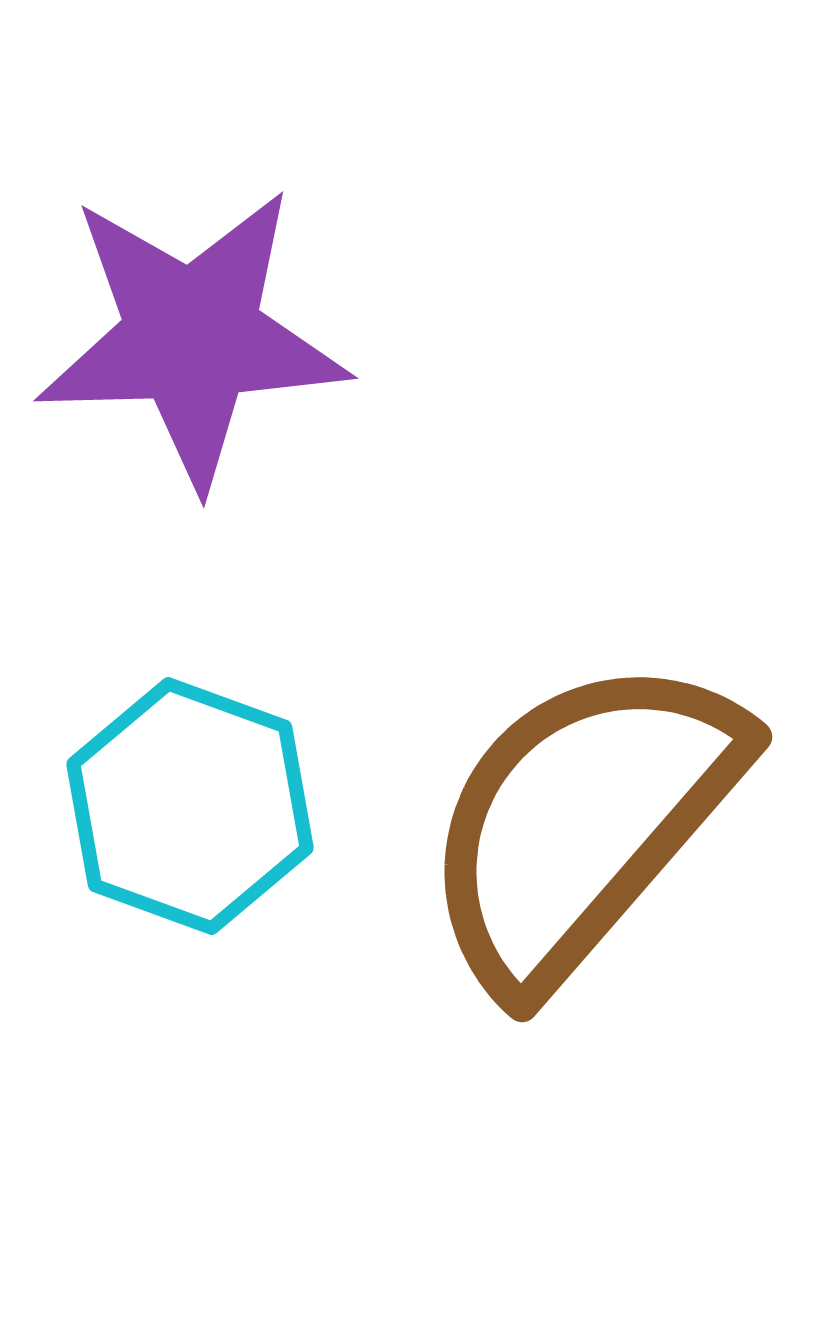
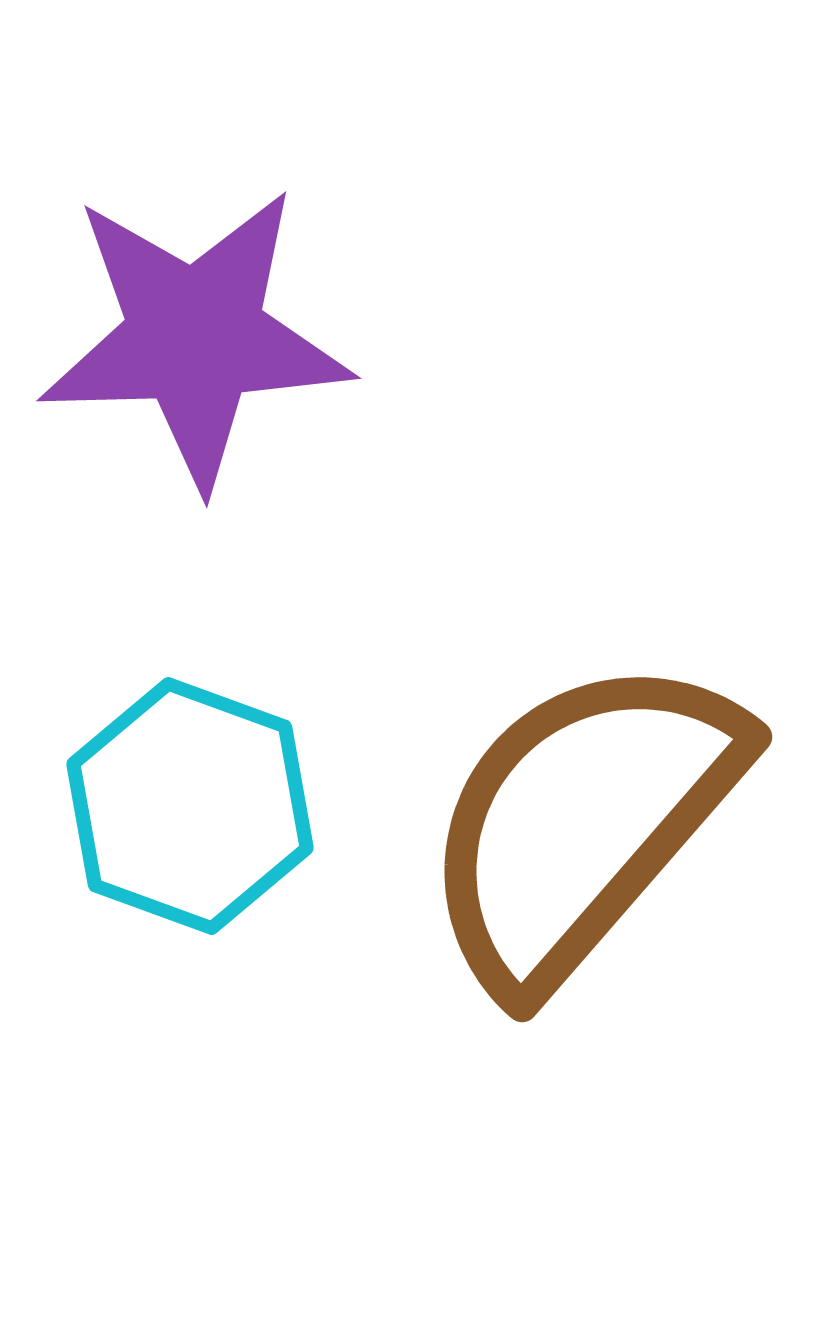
purple star: moved 3 px right
